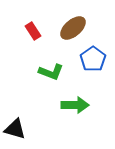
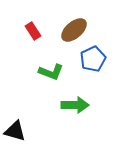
brown ellipse: moved 1 px right, 2 px down
blue pentagon: rotated 10 degrees clockwise
black triangle: moved 2 px down
